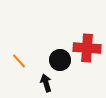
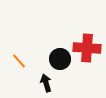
black circle: moved 1 px up
